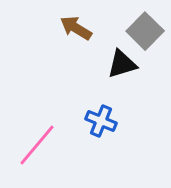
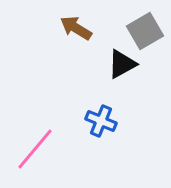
gray square: rotated 15 degrees clockwise
black triangle: rotated 12 degrees counterclockwise
pink line: moved 2 px left, 4 px down
